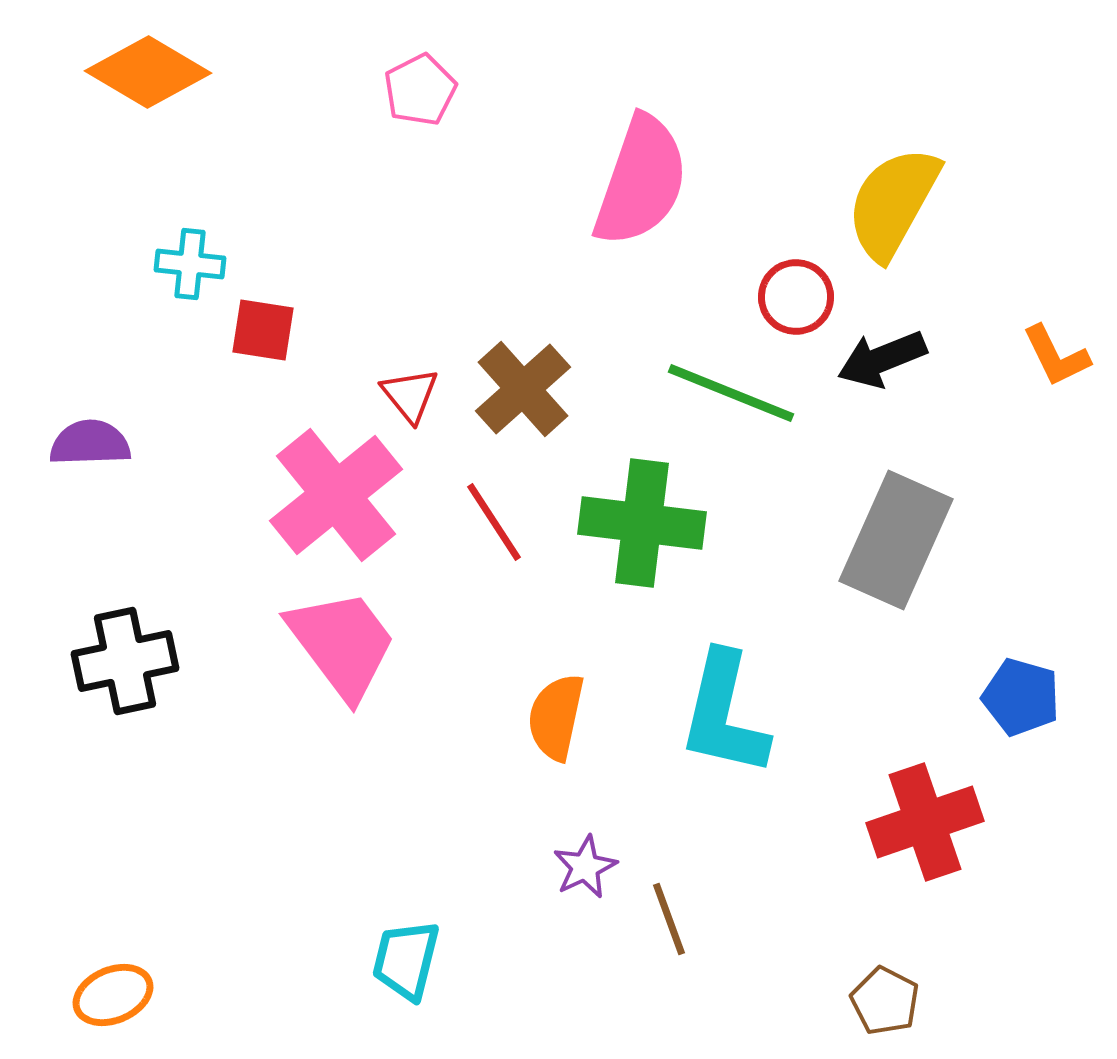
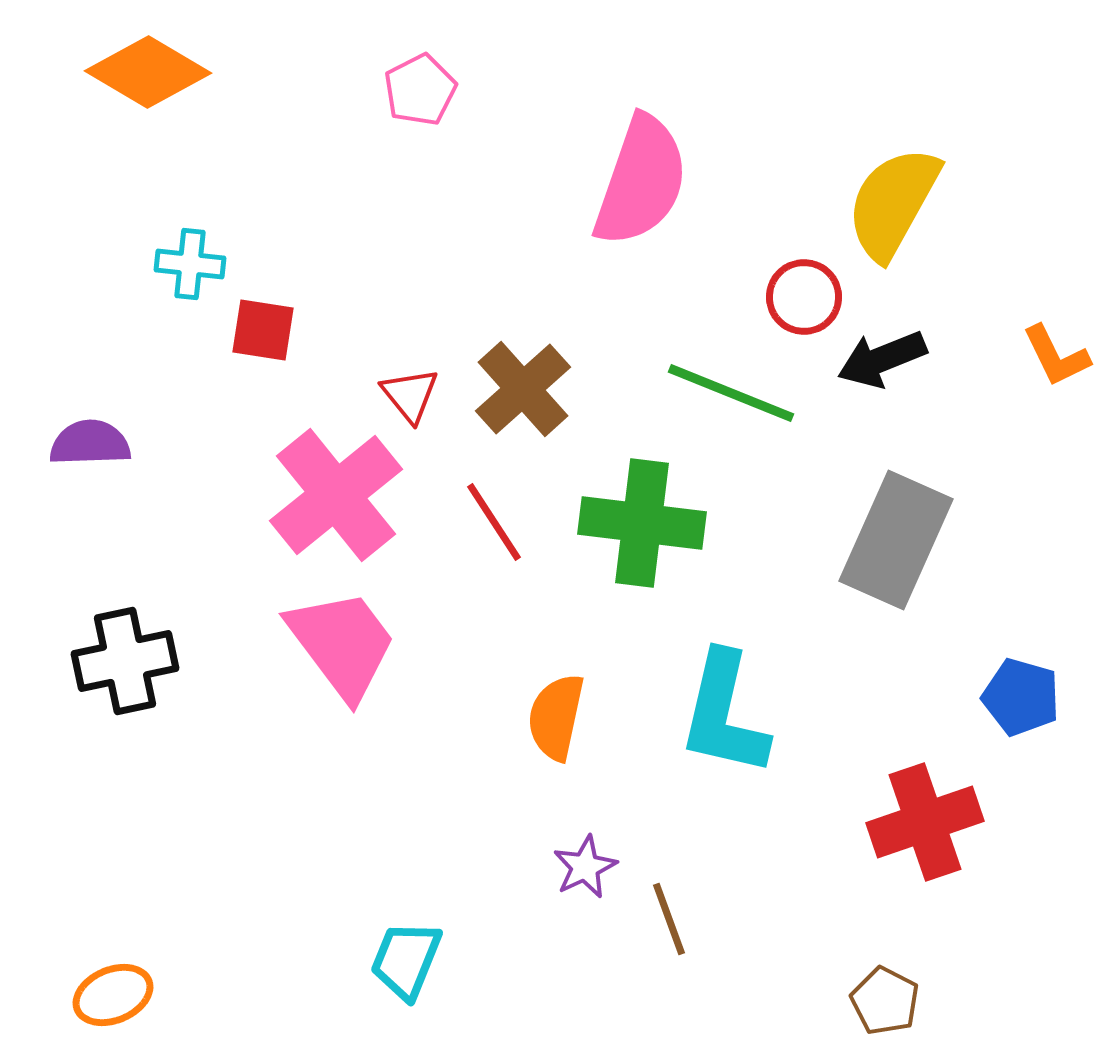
red circle: moved 8 px right
cyan trapezoid: rotated 8 degrees clockwise
